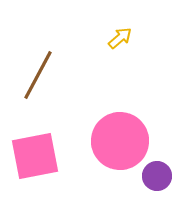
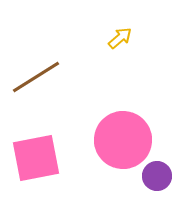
brown line: moved 2 px left, 2 px down; rotated 30 degrees clockwise
pink circle: moved 3 px right, 1 px up
pink square: moved 1 px right, 2 px down
